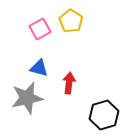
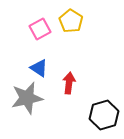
blue triangle: rotated 18 degrees clockwise
